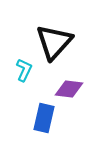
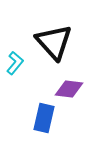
black triangle: rotated 24 degrees counterclockwise
cyan L-shape: moved 9 px left, 7 px up; rotated 15 degrees clockwise
